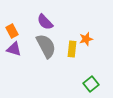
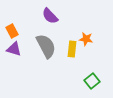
purple semicircle: moved 5 px right, 6 px up
orange star: rotated 24 degrees clockwise
green square: moved 1 px right, 3 px up
